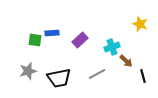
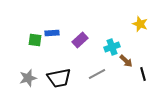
gray star: moved 7 px down
black line: moved 2 px up
